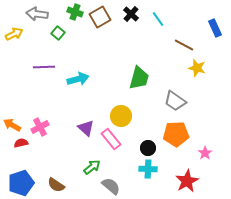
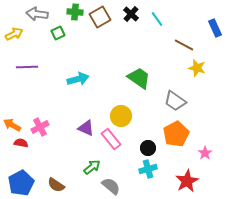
green cross: rotated 14 degrees counterclockwise
cyan line: moved 1 px left
green square: rotated 24 degrees clockwise
purple line: moved 17 px left
green trapezoid: rotated 70 degrees counterclockwise
purple triangle: rotated 18 degrees counterclockwise
orange pentagon: rotated 25 degrees counterclockwise
red semicircle: rotated 24 degrees clockwise
cyan cross: rotated 18 degrees counterclockwise
blue pentagon: rotated 10 degrees counterclockwise
